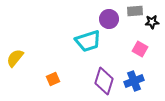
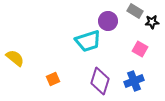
gray rectangle: rotated 35 degrees clockwise
purple circle: moved 1 px left, 2 px down
yellow semicircle: rotated 90 degrees clockwise
purple diamond: moved 4 px left
